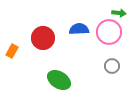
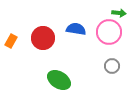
blue semicircle: moved 3 px left; rotated 12 degrees clockwise
orange rectangle: moved 1 px left, 10 px up
